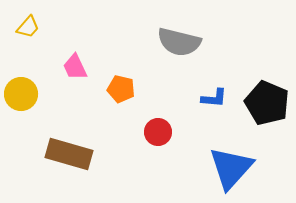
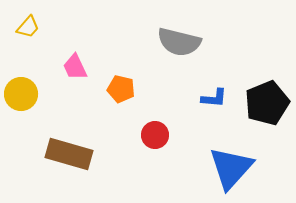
black pentagon: rotated 27 degrees clockwise
red circle: moved 3 px left, 3 px down
